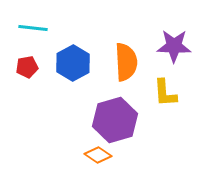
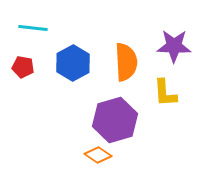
red pentagon: moved 4 px left; rotated 20 degrees clockwise
